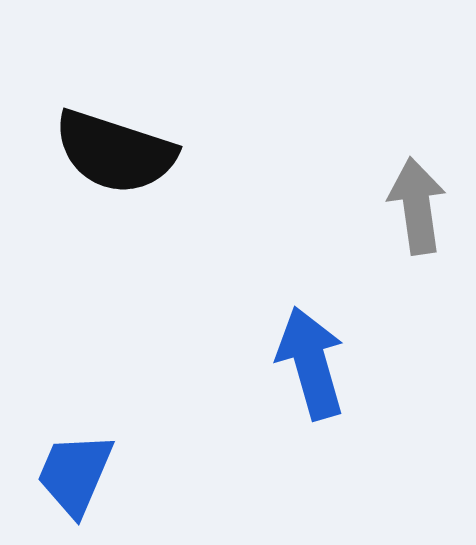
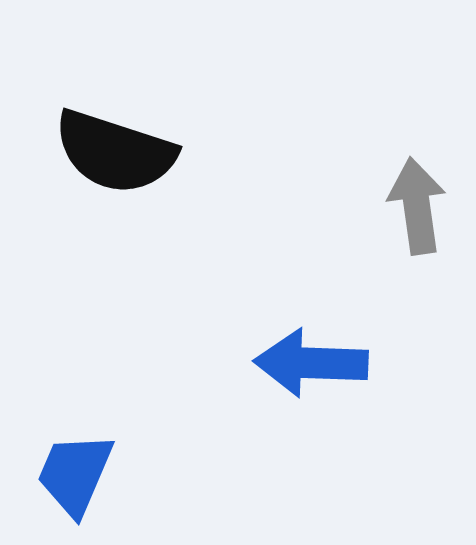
blue arrow: rotated 72 degrees counterclockwise
